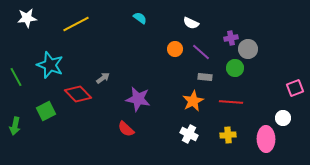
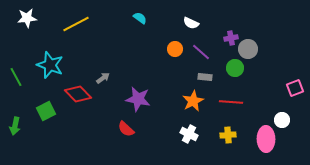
white circle: moved 1 px left, 2 px down
